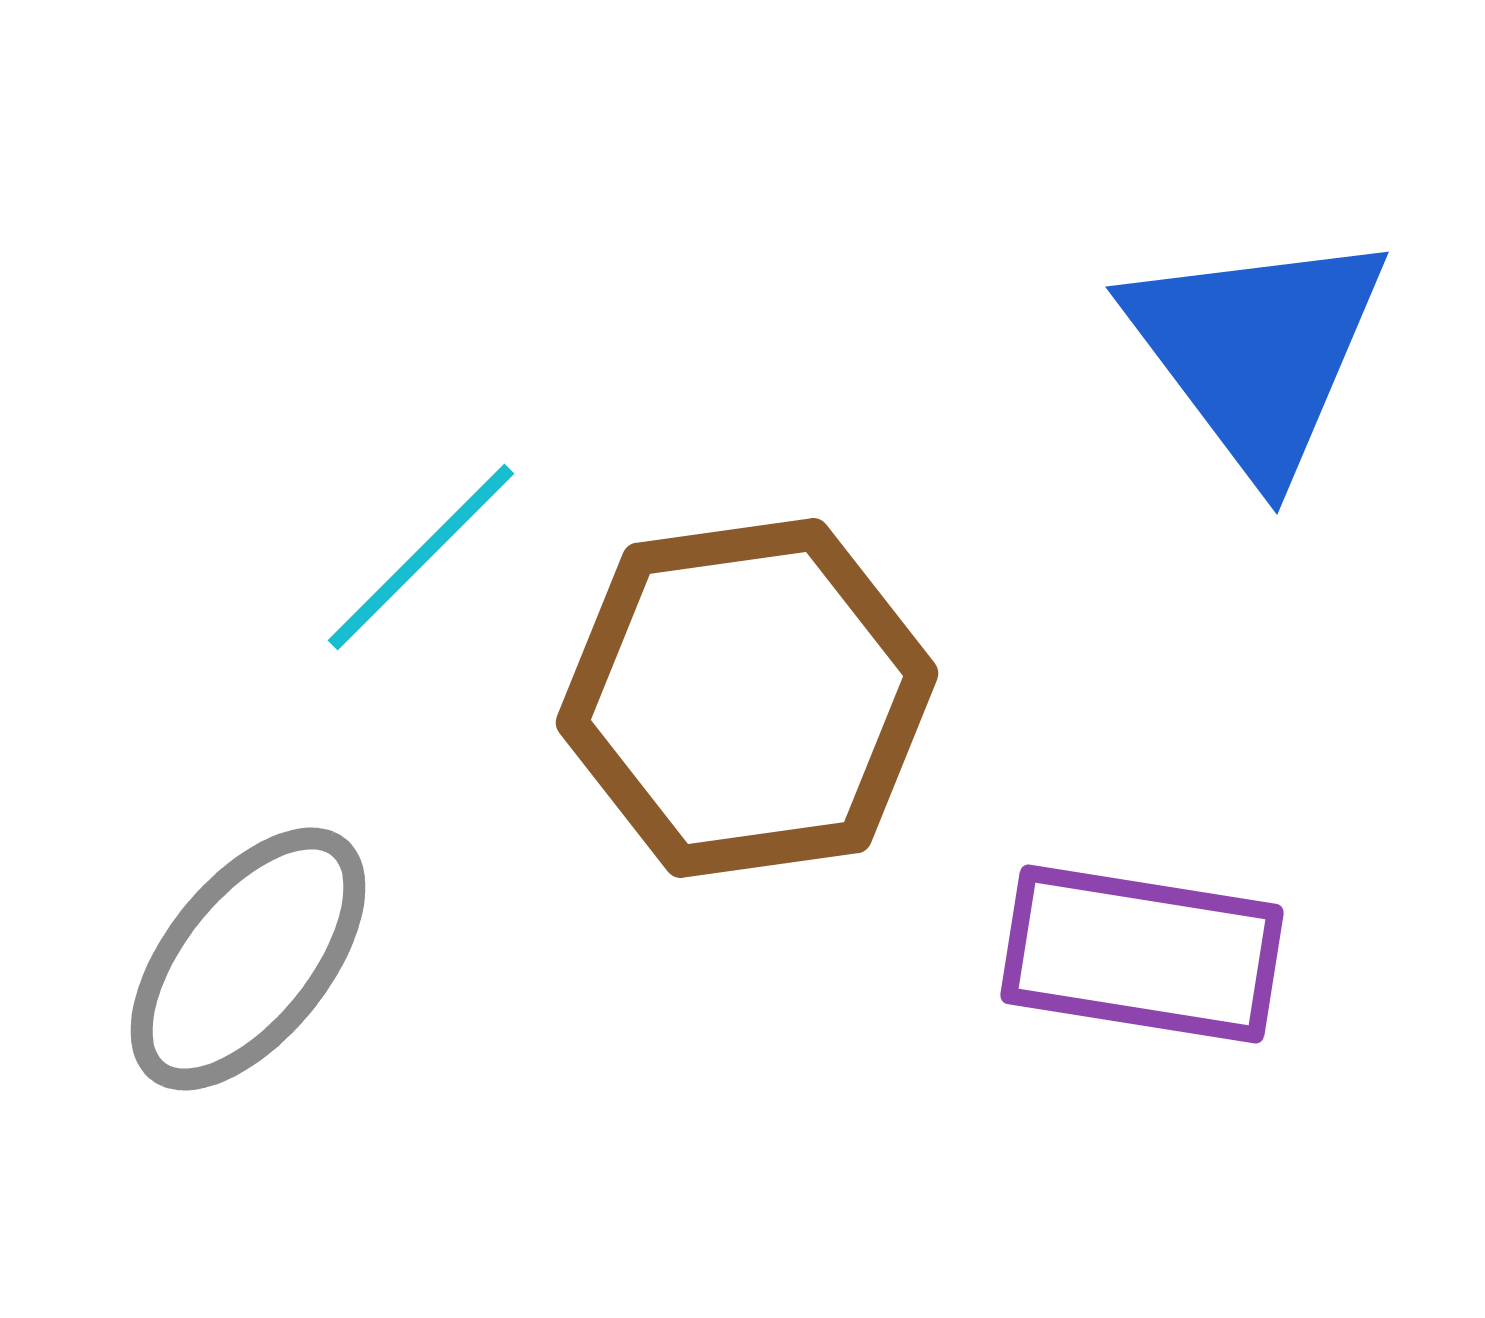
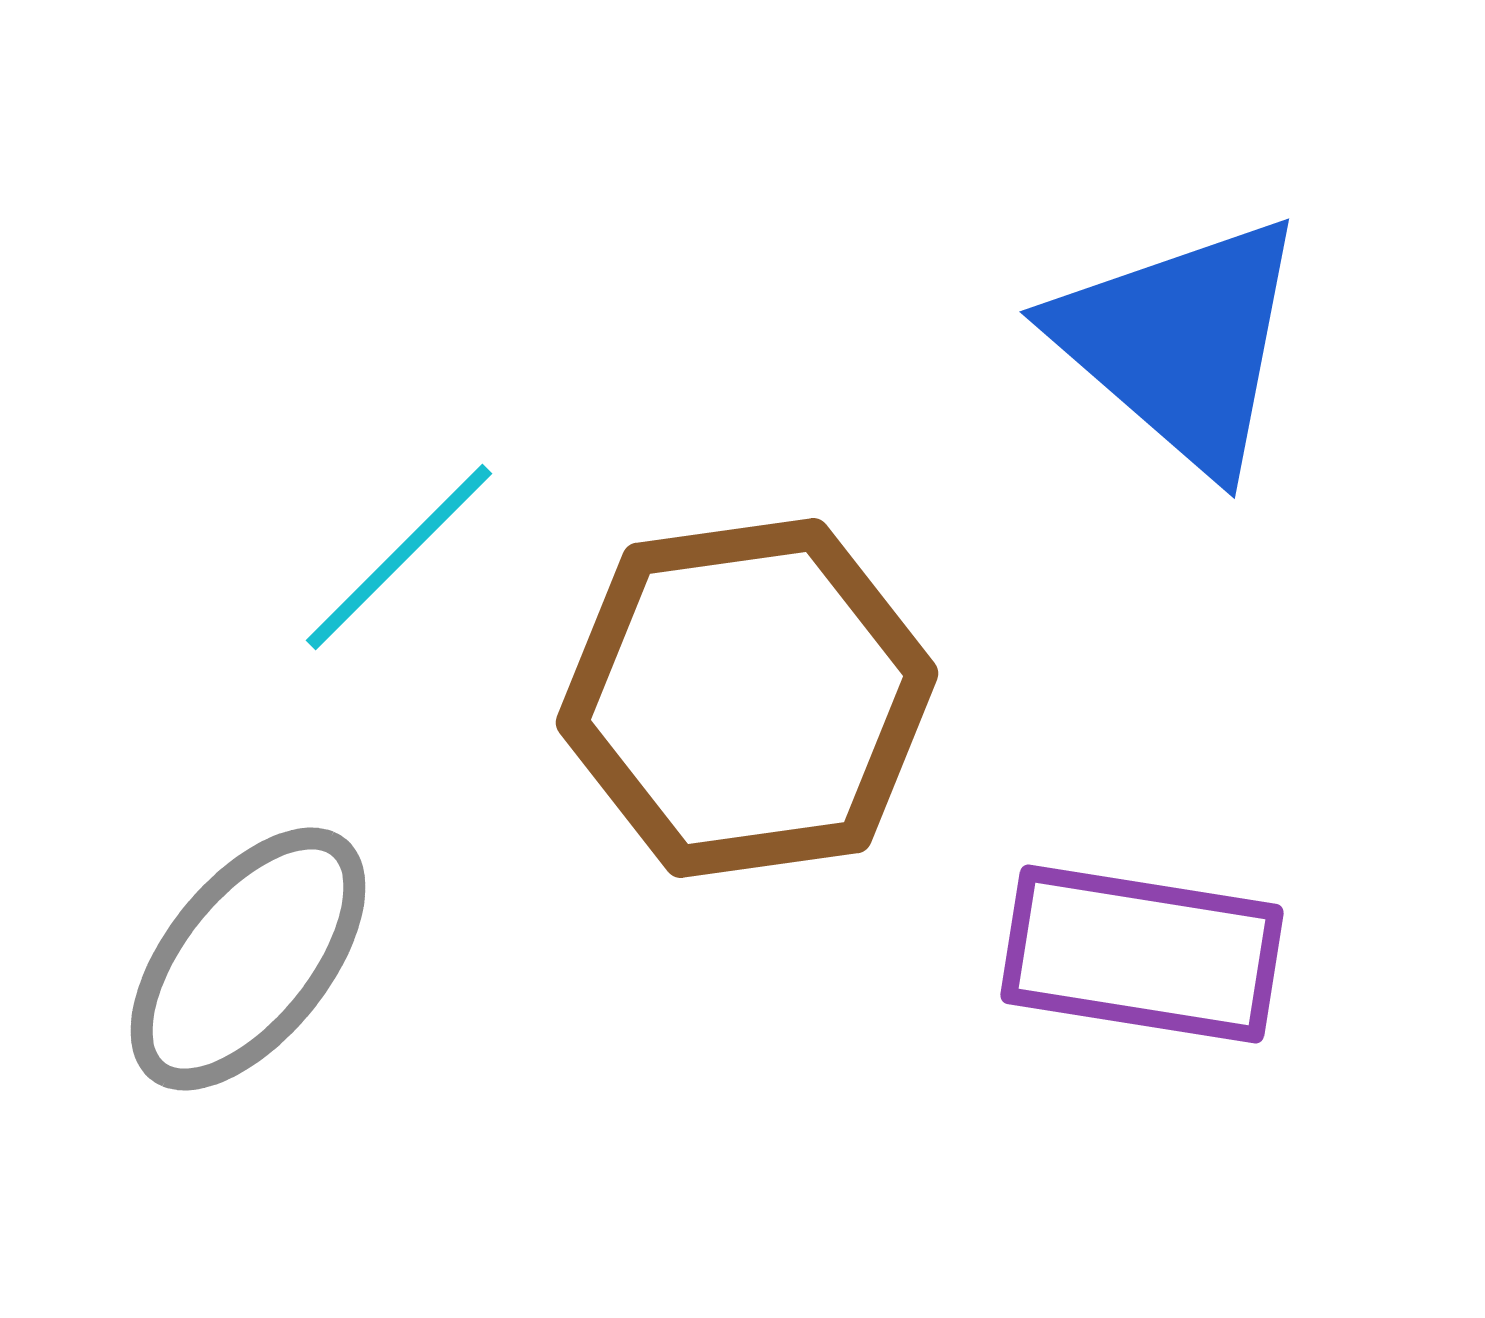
blue triangle: moved 76 px left, 8 px up; rotated 12 degrees counterclockwise
cyan line: moved 22 px left
